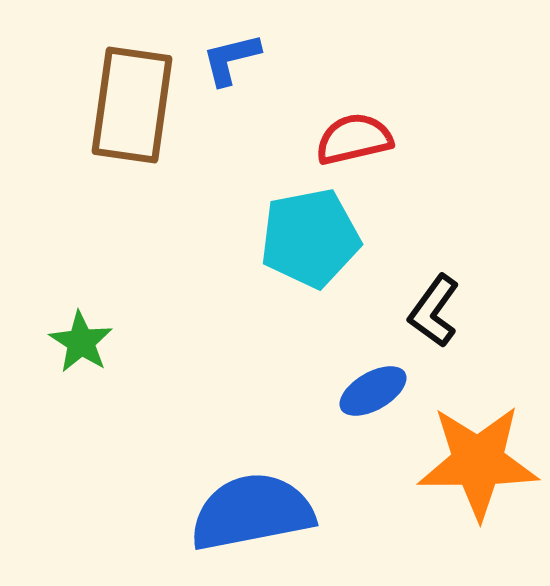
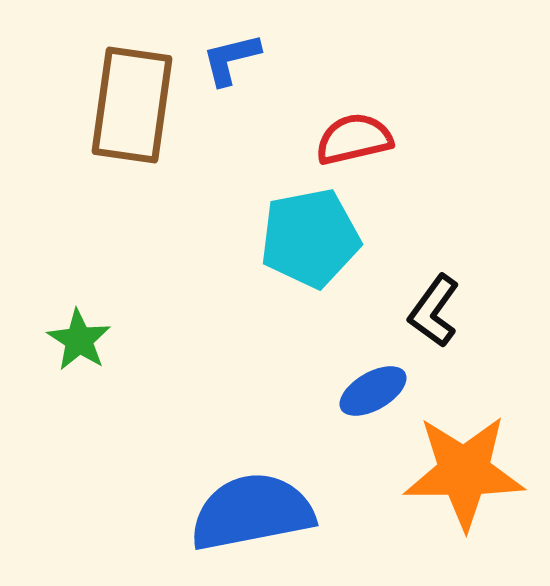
green star: moved 2 px left, 2 px up
orange star: moved 14 px left, 10 px down
